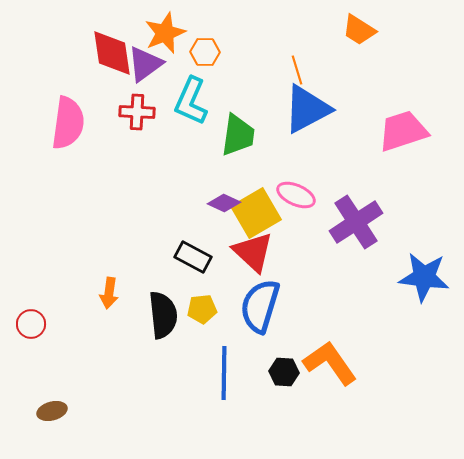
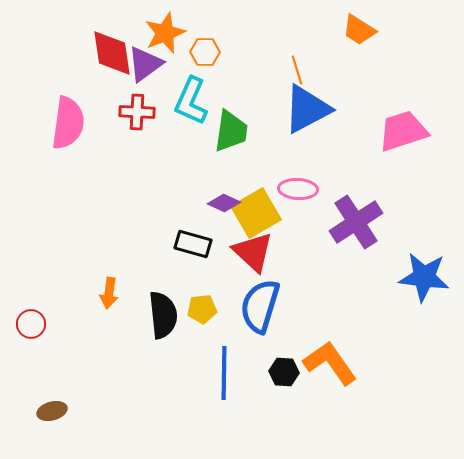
green trapezoid: moved 7 px left, 4 px up
pink ellipse: moved 2 px right, 6 px up; rotated 21 degrees counterclockwise
black rectangle: moved 13 px up; rotated 12 degrees counterclockwise
